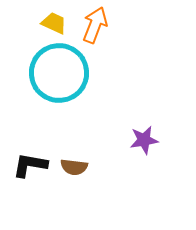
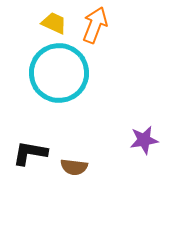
black L-shape: moved 12 px up
